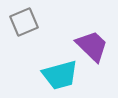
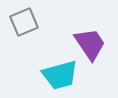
purple trapezoid: moved 2 px left, 2 px up; rotated 12 degrees clockwise
